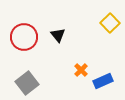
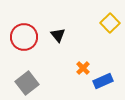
orange cross: moved 2 px right, 2 px up
